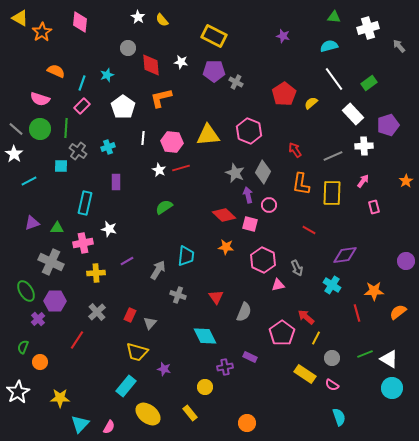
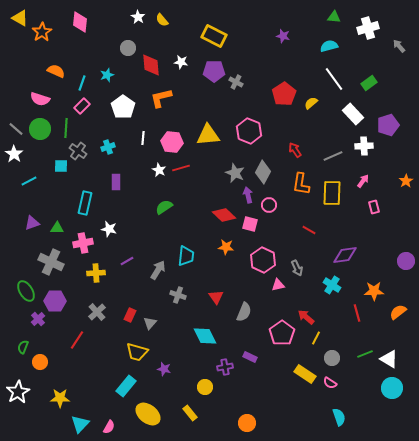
pink semicircle at (332, 385): moved 2 px left, 2 px up
